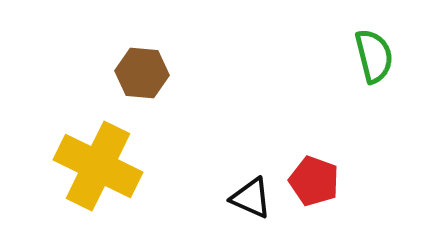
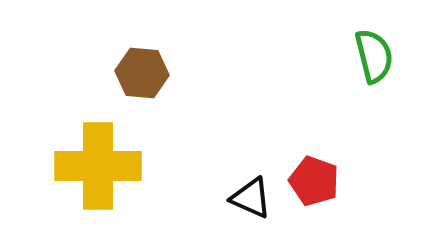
yellow cross: rotated 26 degrees counterclockwise
